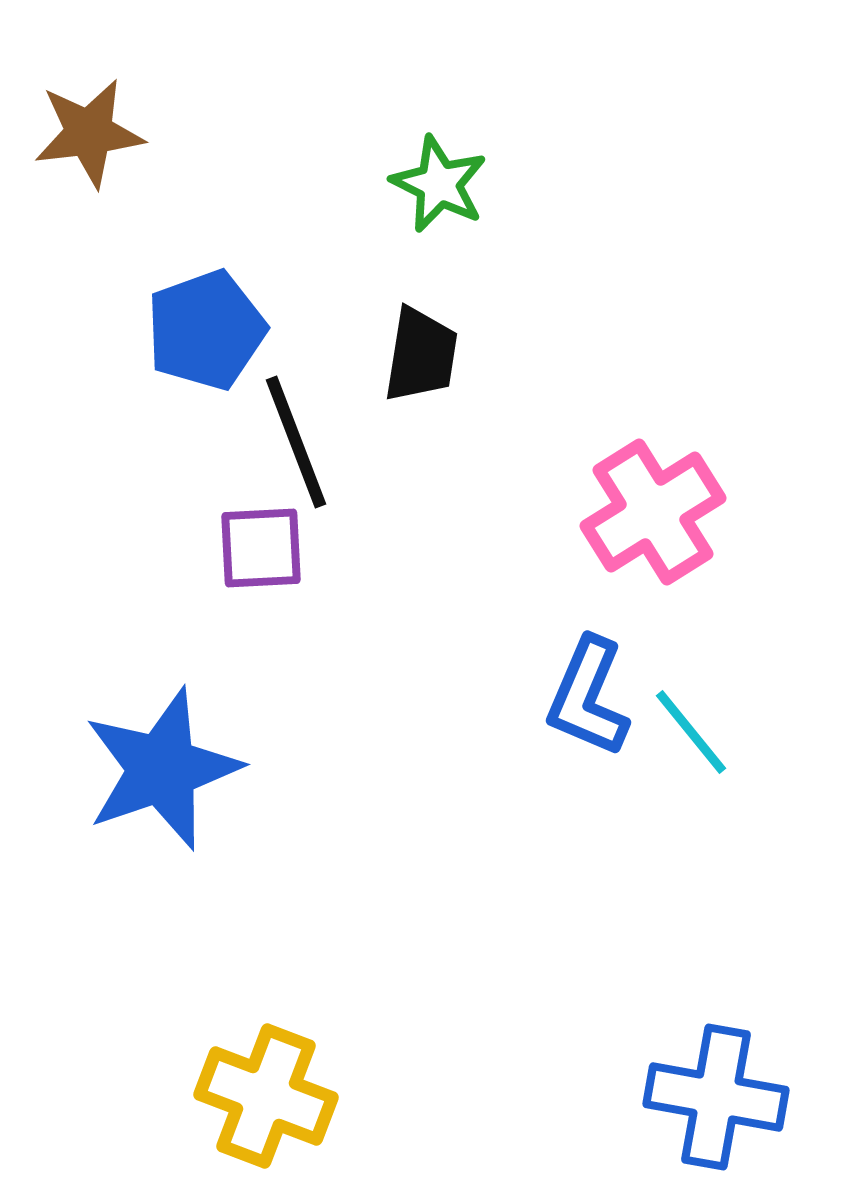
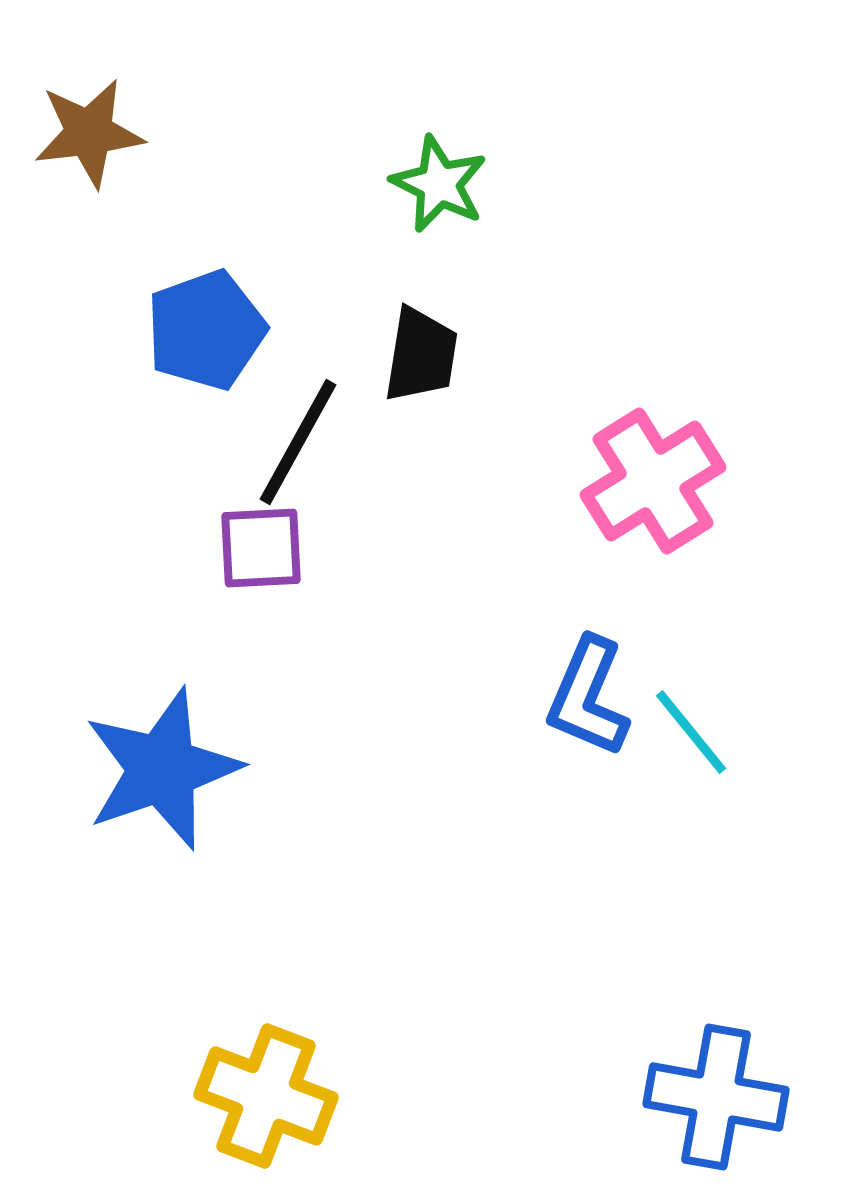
black line: moved 2 px right; rotated 50 degrees clockwise
pink cross: moved 31 px up
